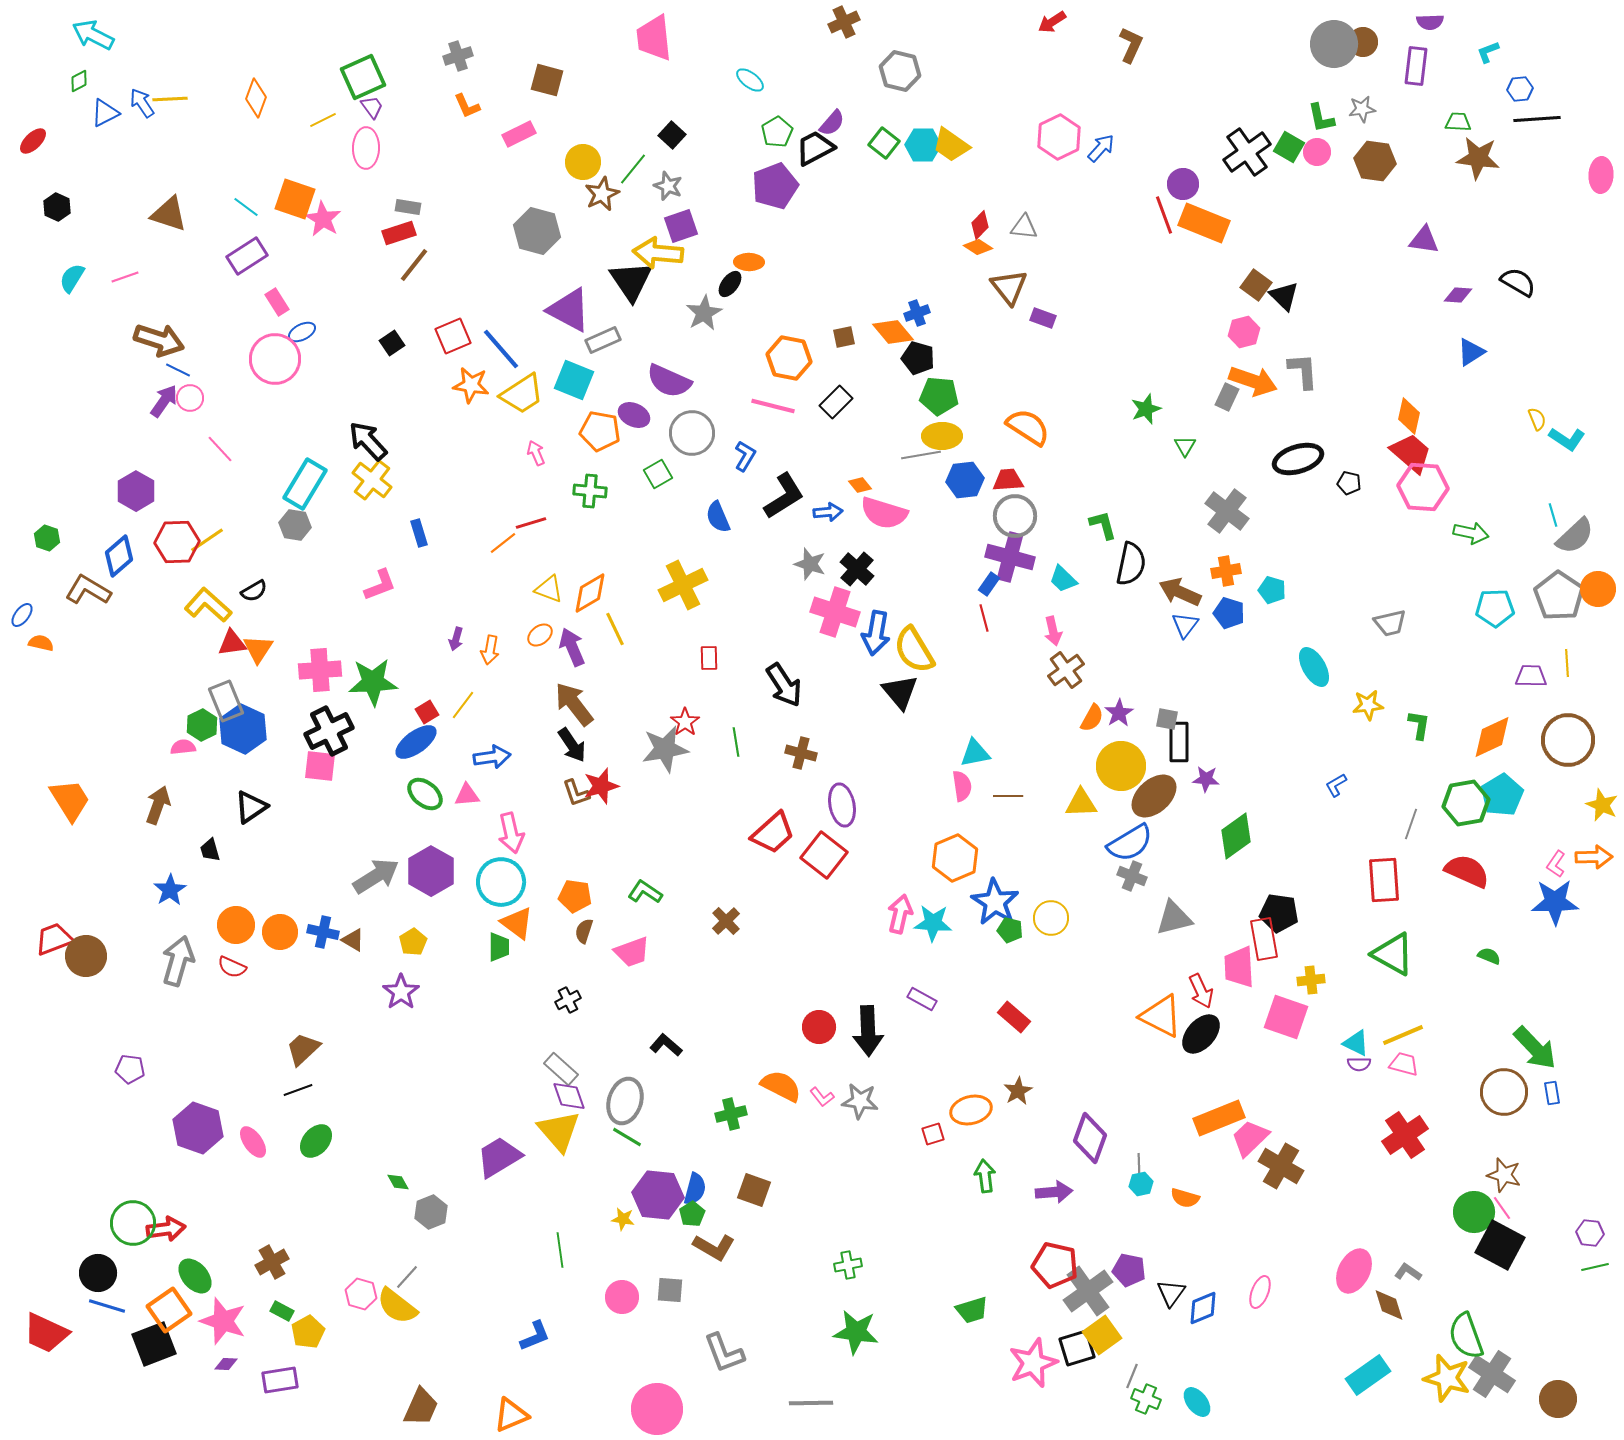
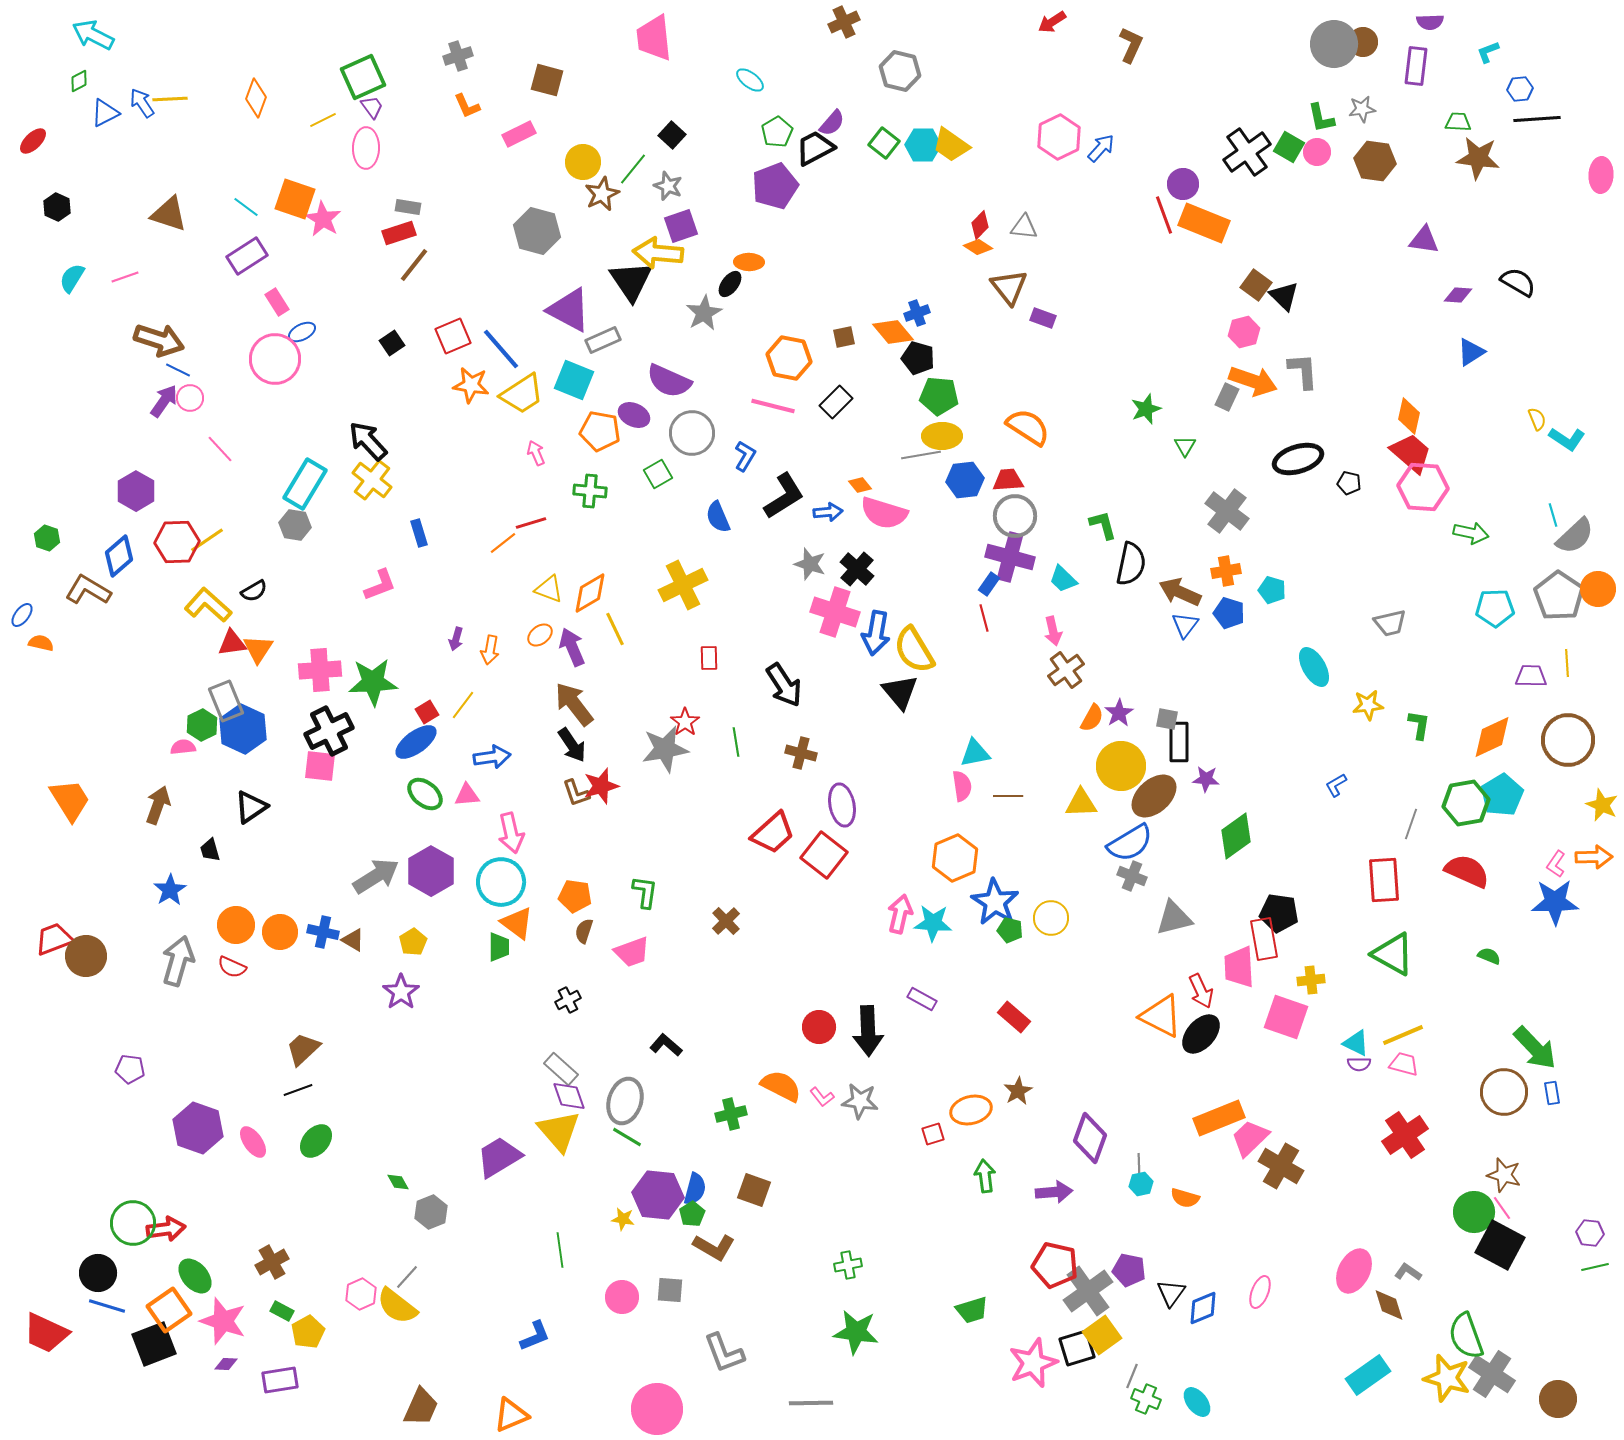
green L-shape at (645, 892): rotated 64 degrees clockwise
pink hexagon at (361, 1294): rotated 20 degrees clockwise
